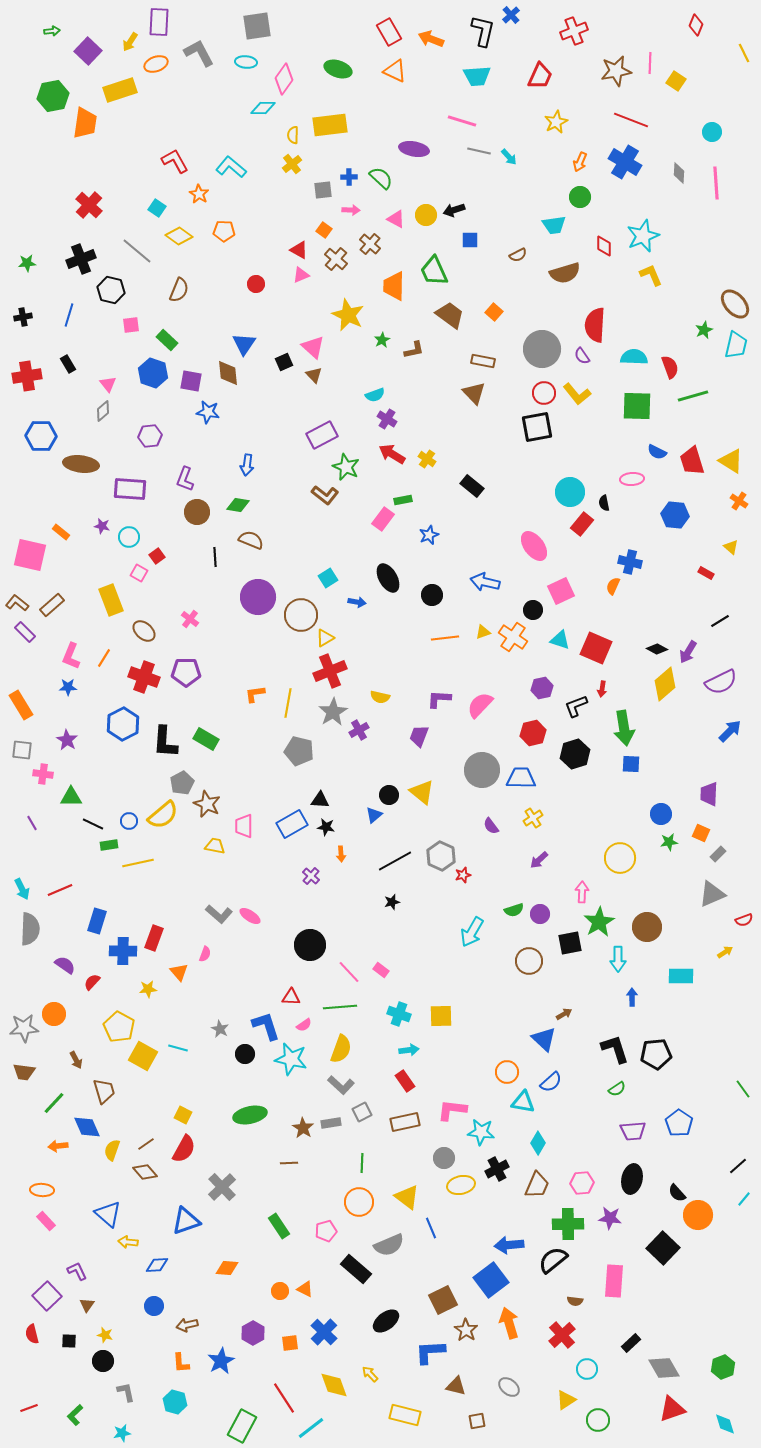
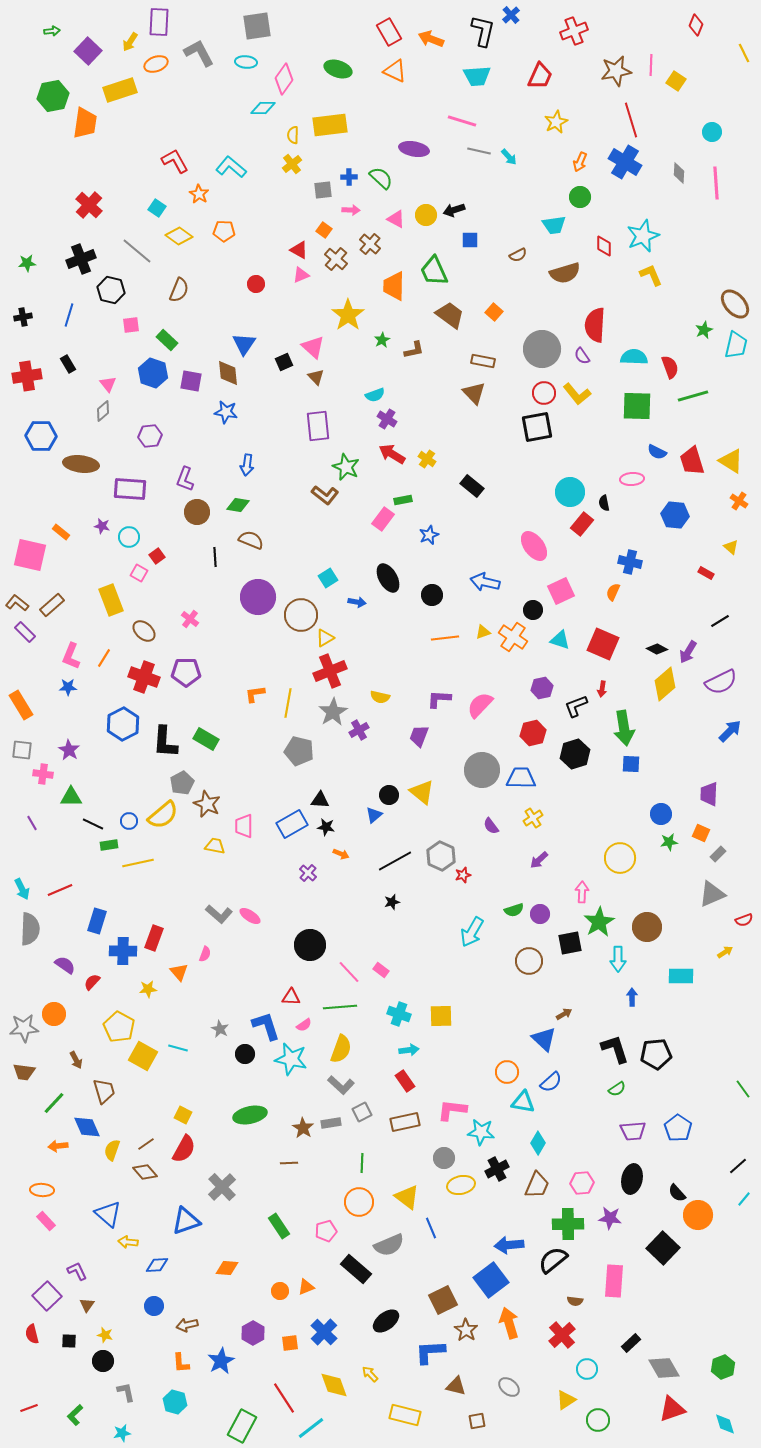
pink line at (650, 63): moved 1 px right, 2 px down
red line at (631, 120): rotated 52 degrees clockwise
yellow star at (348, 315): rotated 12 degrees clockwise
brown triangle at (314, 375): moved 2 px right, 2 px down
blue star at (208, 412): moved 18 px right
purple rectangle at (322, 435): moved 4 px left, 9 px up; rotated 68 degrees counterclockwise
orange semicircle at (613, 586): moved 6 px down
red square at (596, 648): moved 7 px right, 4 px up
purple star at (67, 740): moved 2 px right, 10 px down
orange arrow at (341, 854): rotated 63 degrees counterclockwise
purple cross at (311, 876): moved 3 px left, 3 px up
blue pentagon at (679, 1123): moved 1 px left, 5 px down
orange triangle at (305, 1289): moved 1 px right, 2 px up; rotated 48 degrees counterclockwise
